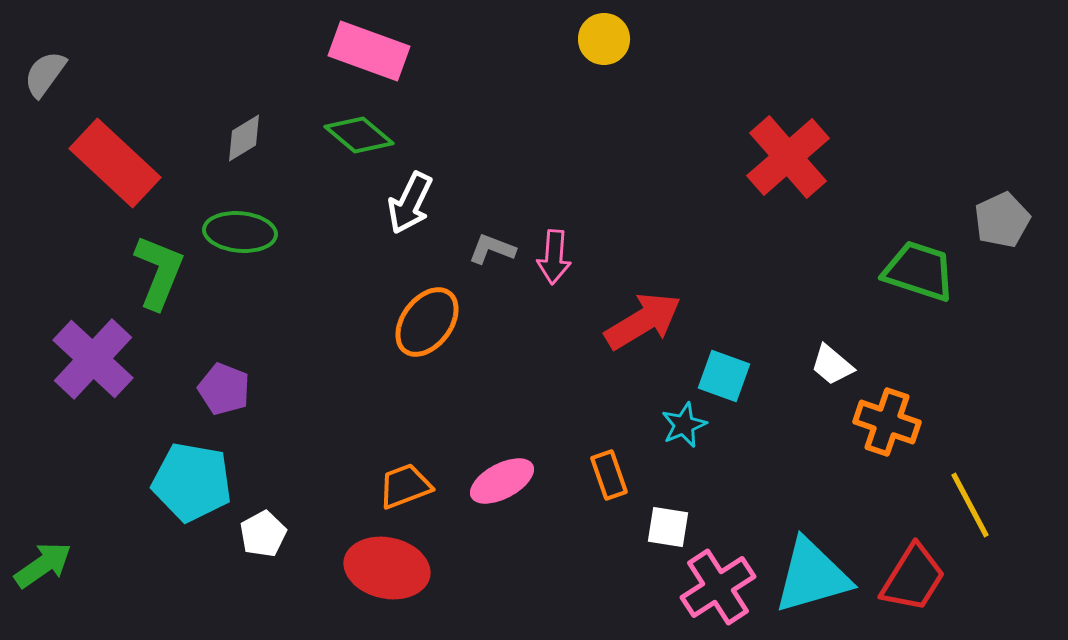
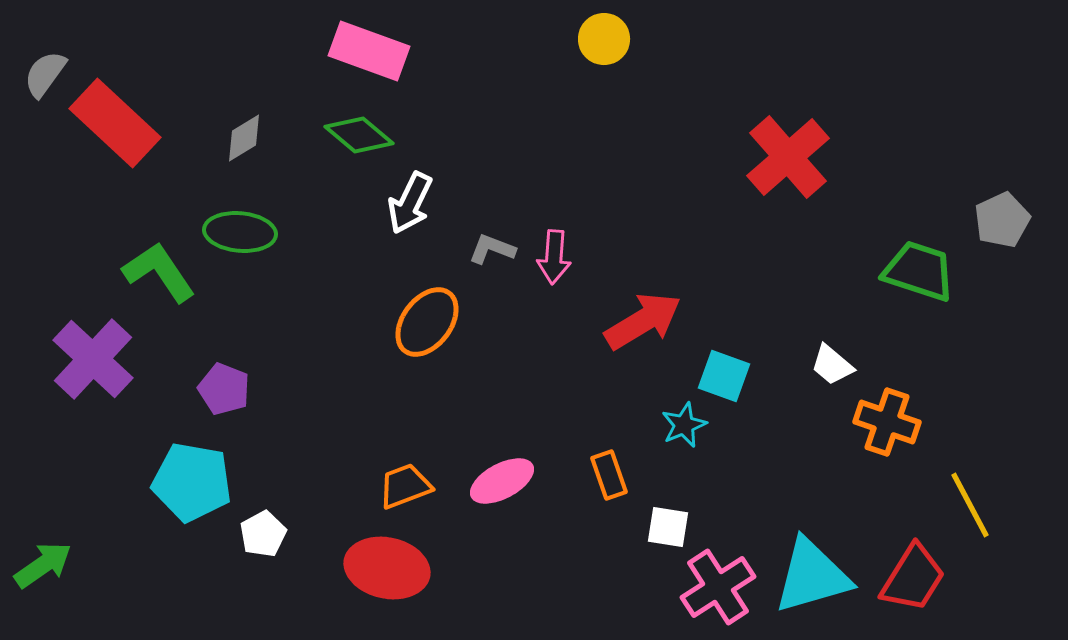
red rectangle: moved 40 px up
green L-shape: rotated 56 degrees counterclockwise
